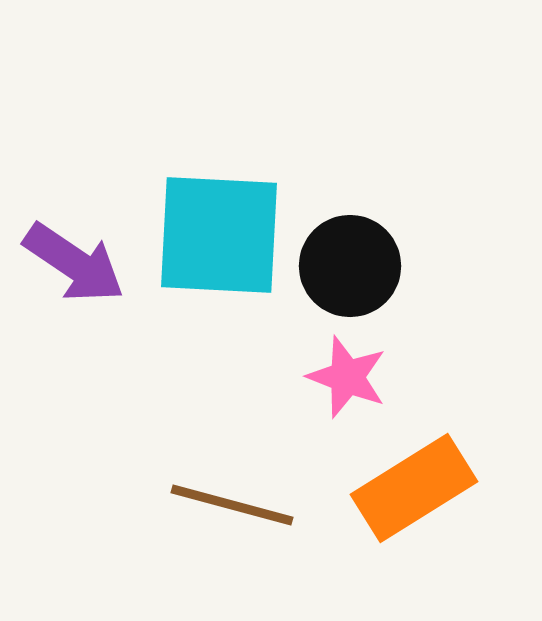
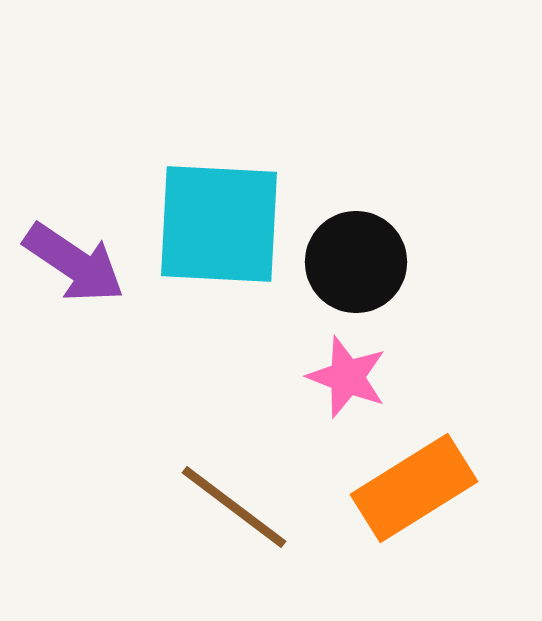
cyan square: moved 11 px up
black circle: moved 6 px right, 4 px up
brown line: moved 2 px right, 2 px down; rotated 22 degrees clockwise
